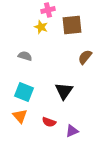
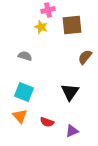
black triangle: moved 6 px right, 1 px down
red semicircle: moved 2 px left
